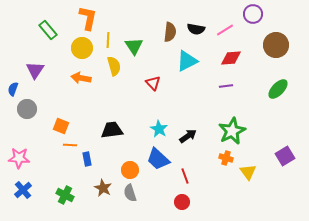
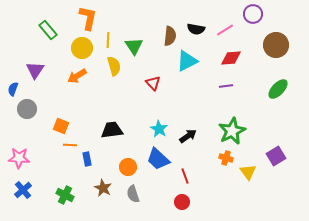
brown semicircle: moved 4 px down
orange arrow: moved 4 px left, 2 px up; rotated 42 degrees counterclockwise
purple square: moved 9 px left
orange circle: moved 2 px left, 3 px up
gray semicircle: moved 3 px right, 1 px down
